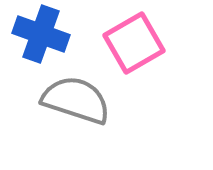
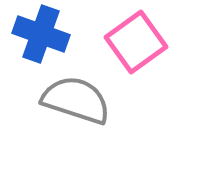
pink square: moved 2 px right, 1 px up; rotated 6 degrees counterclockwise
